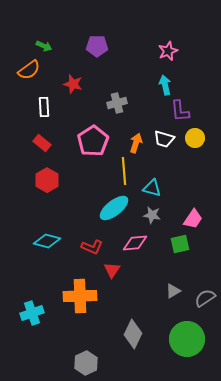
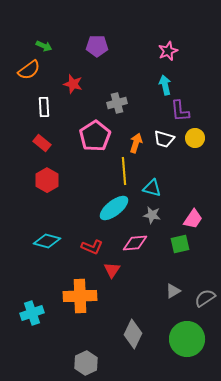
pink pentagon: moved 2 px right, 5 px up
